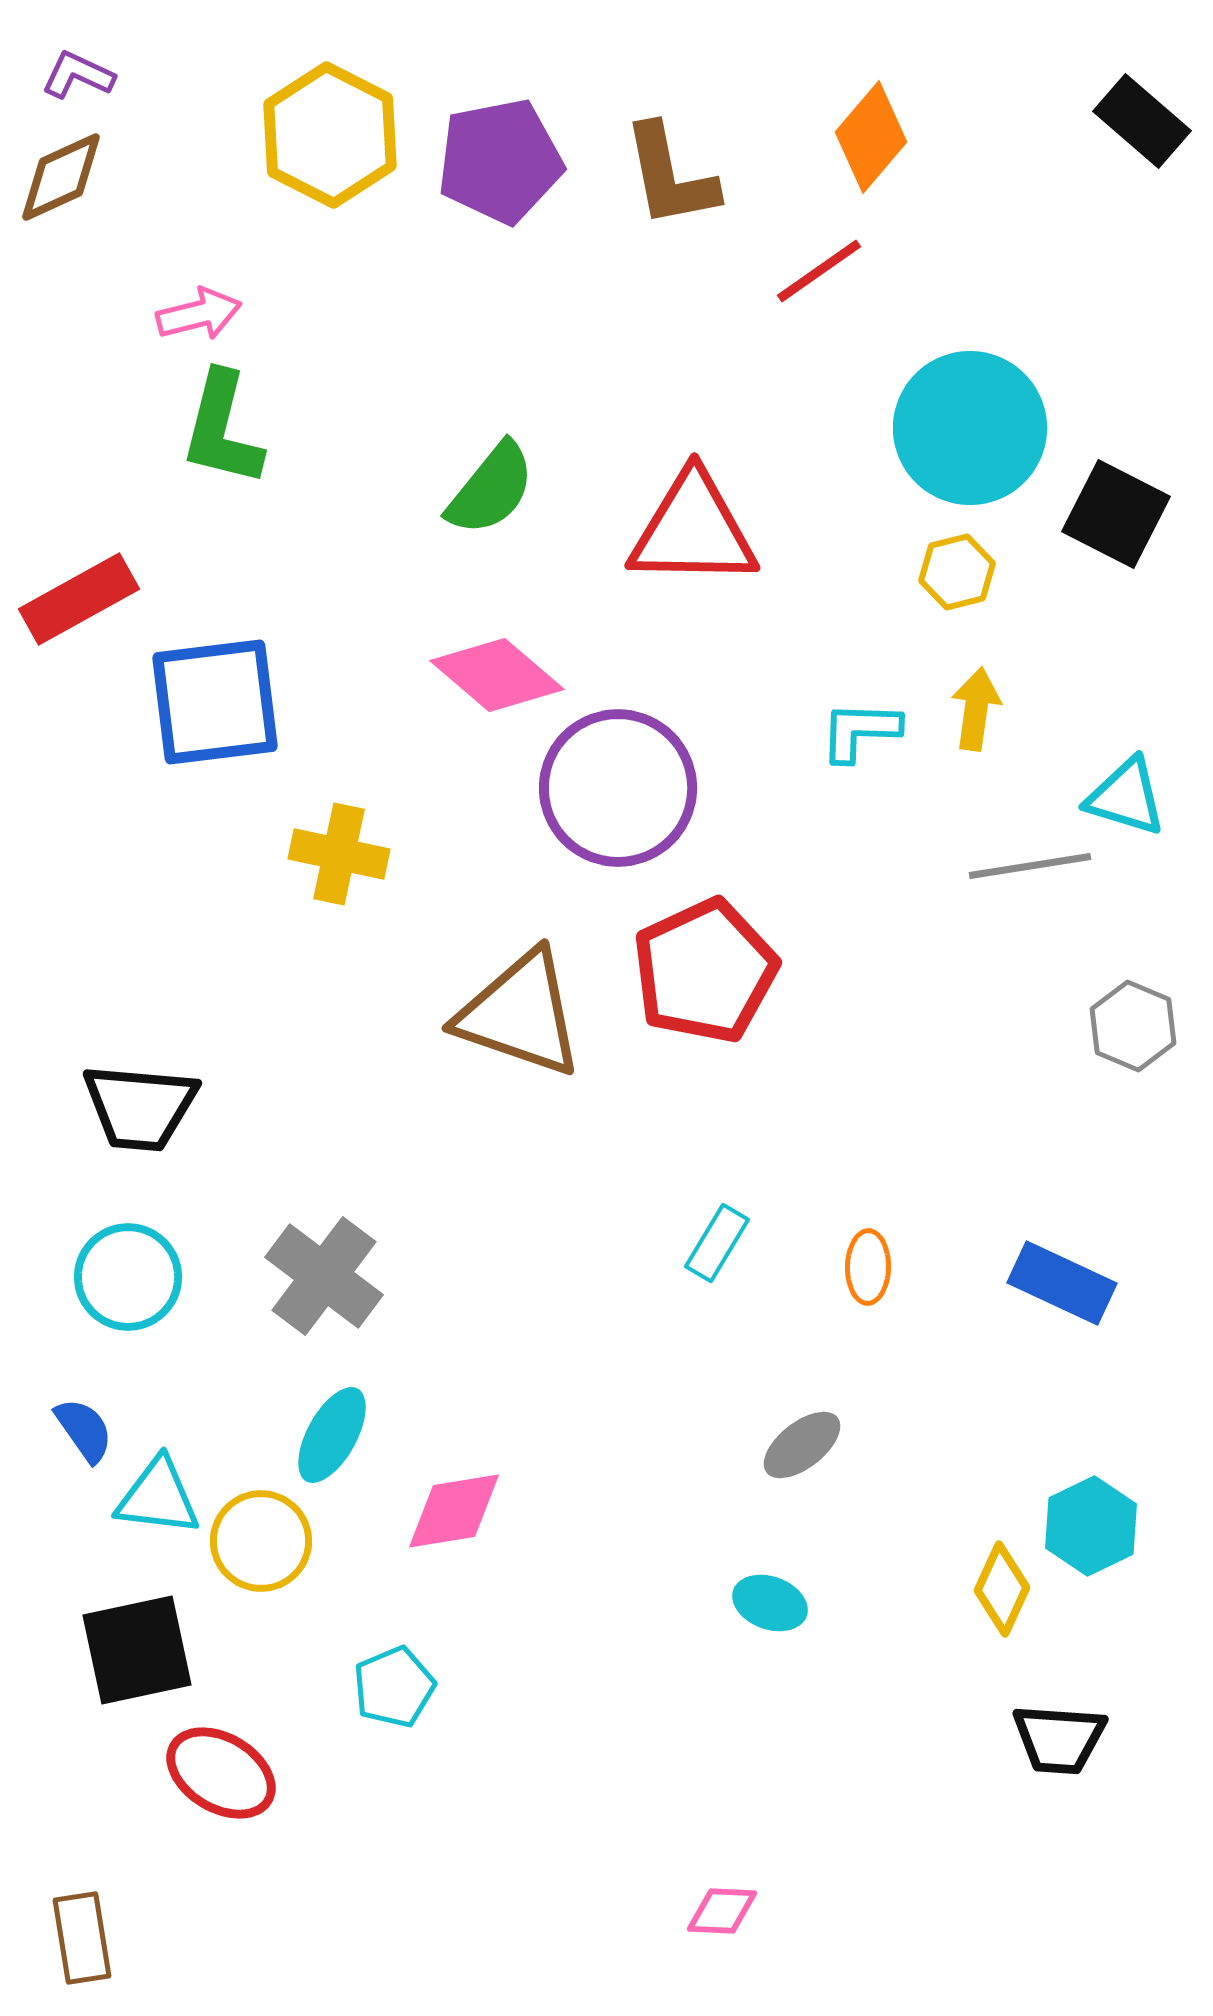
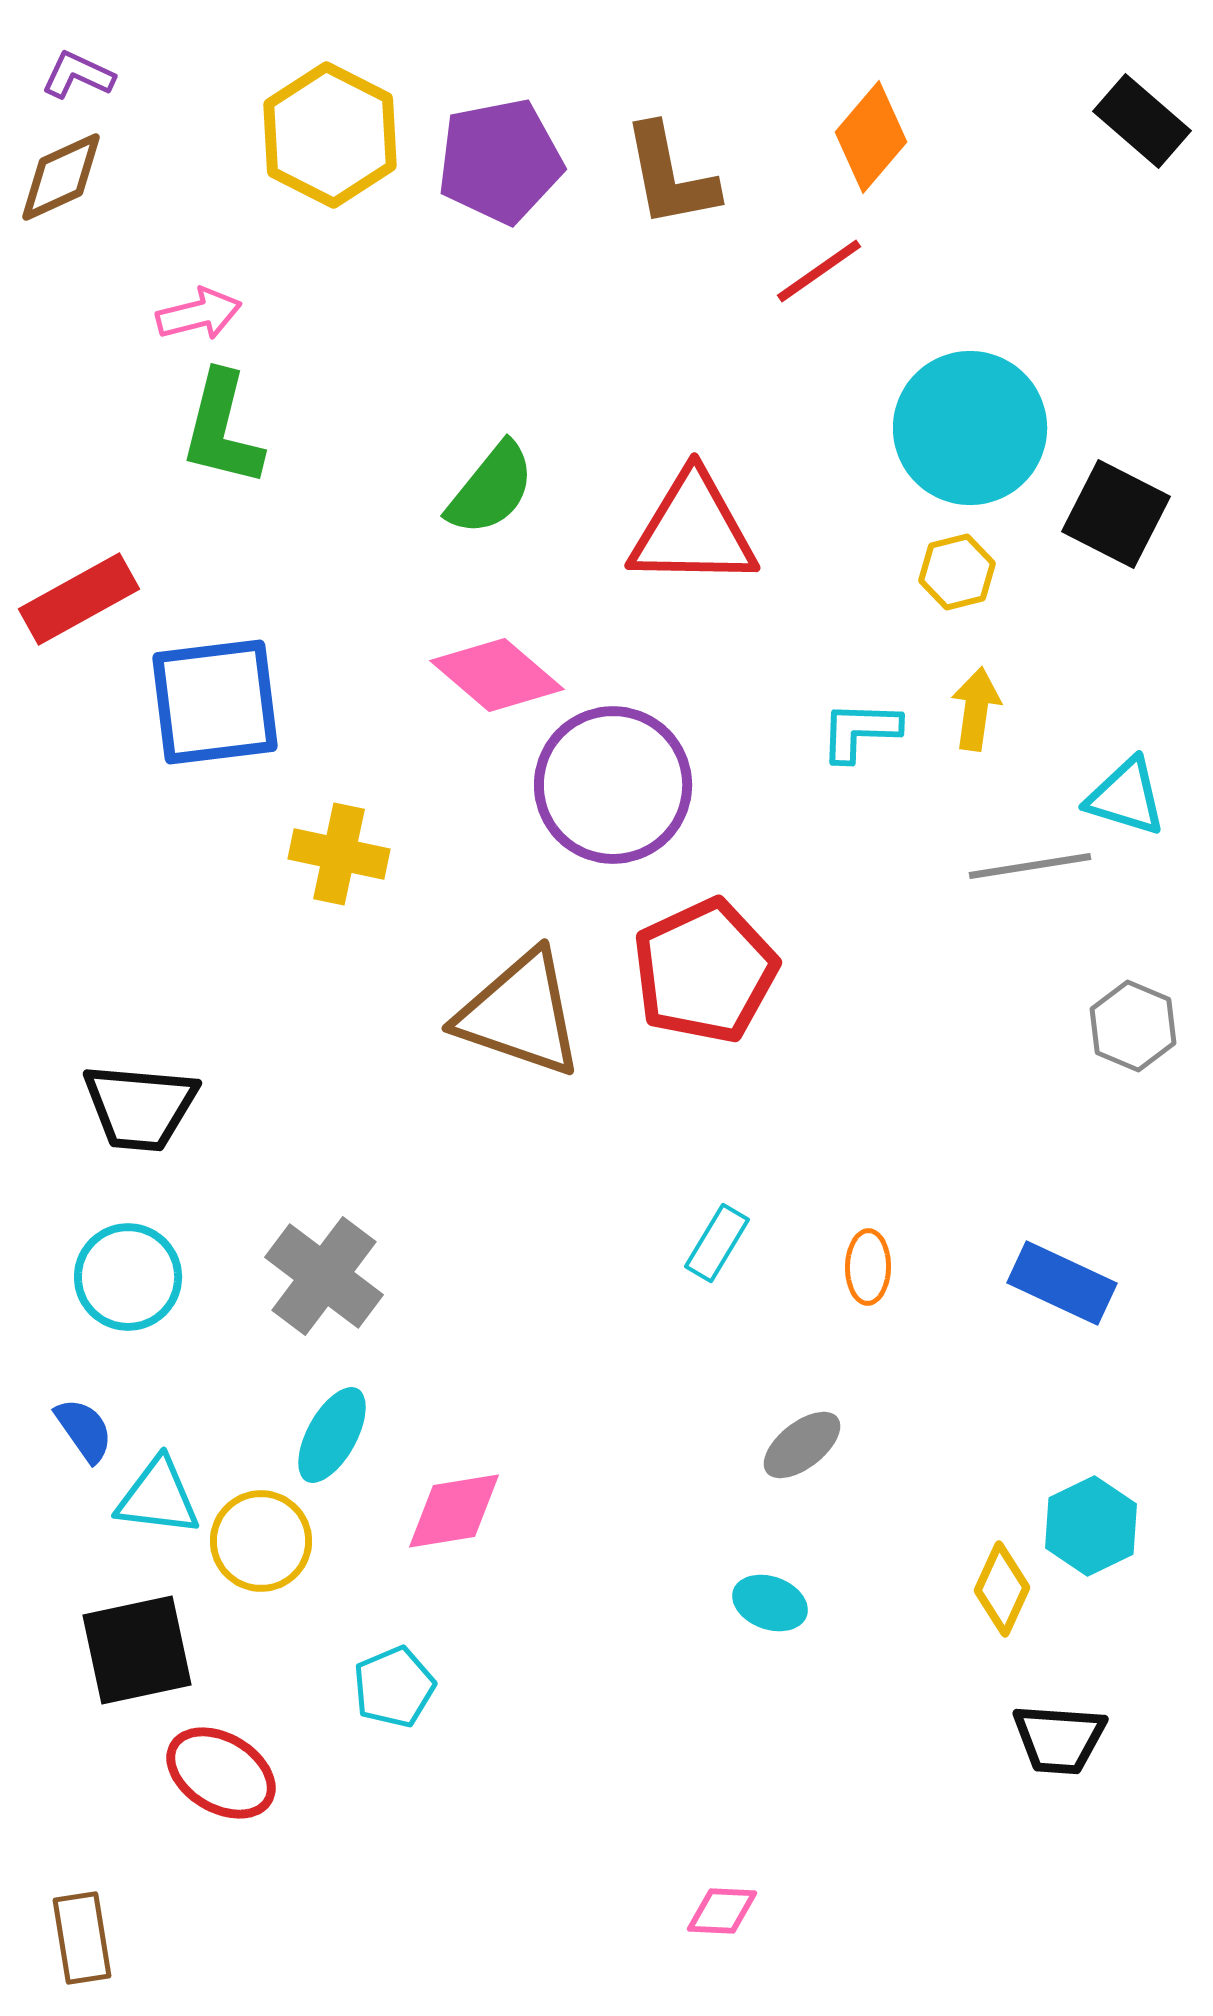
purple circle at (618, 788): moved 5 px left, 3 px up
